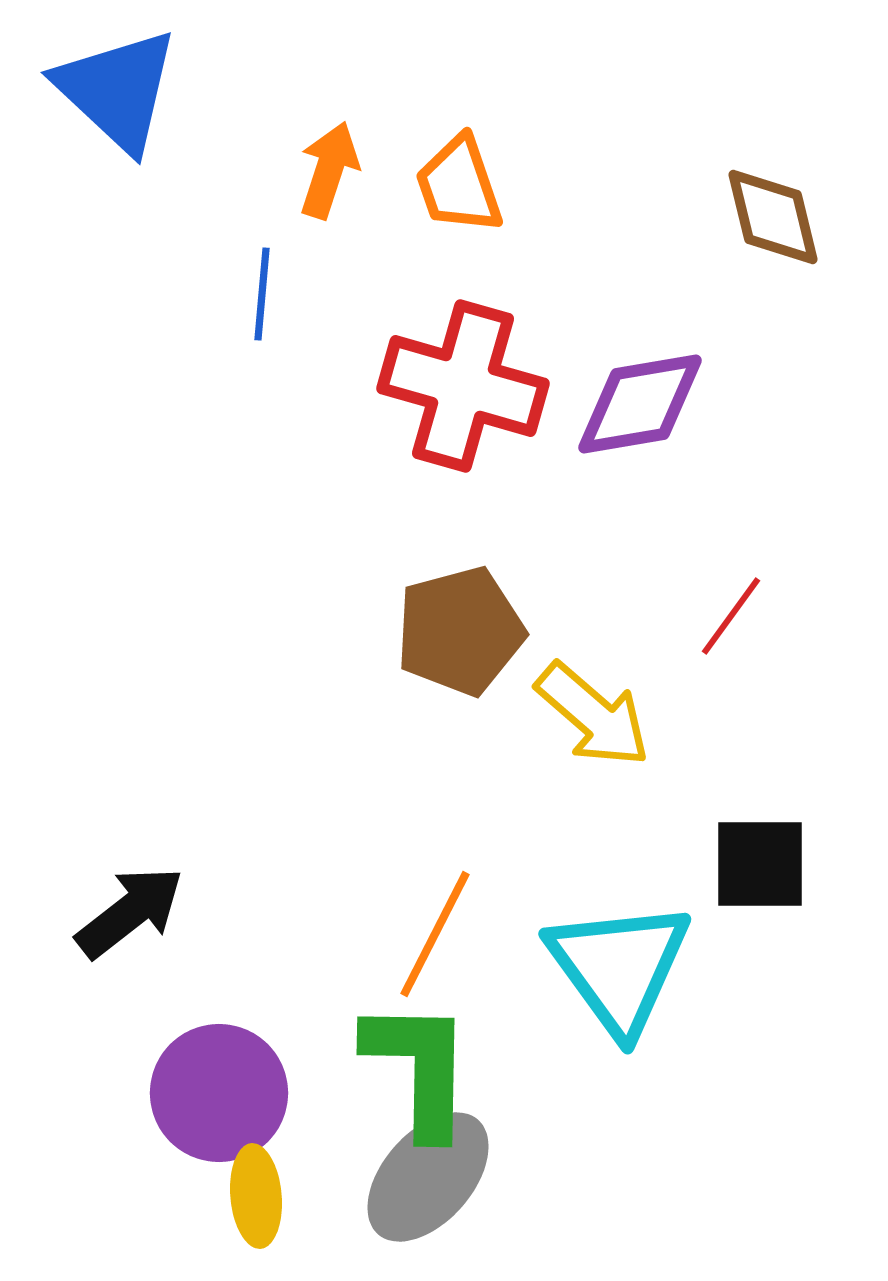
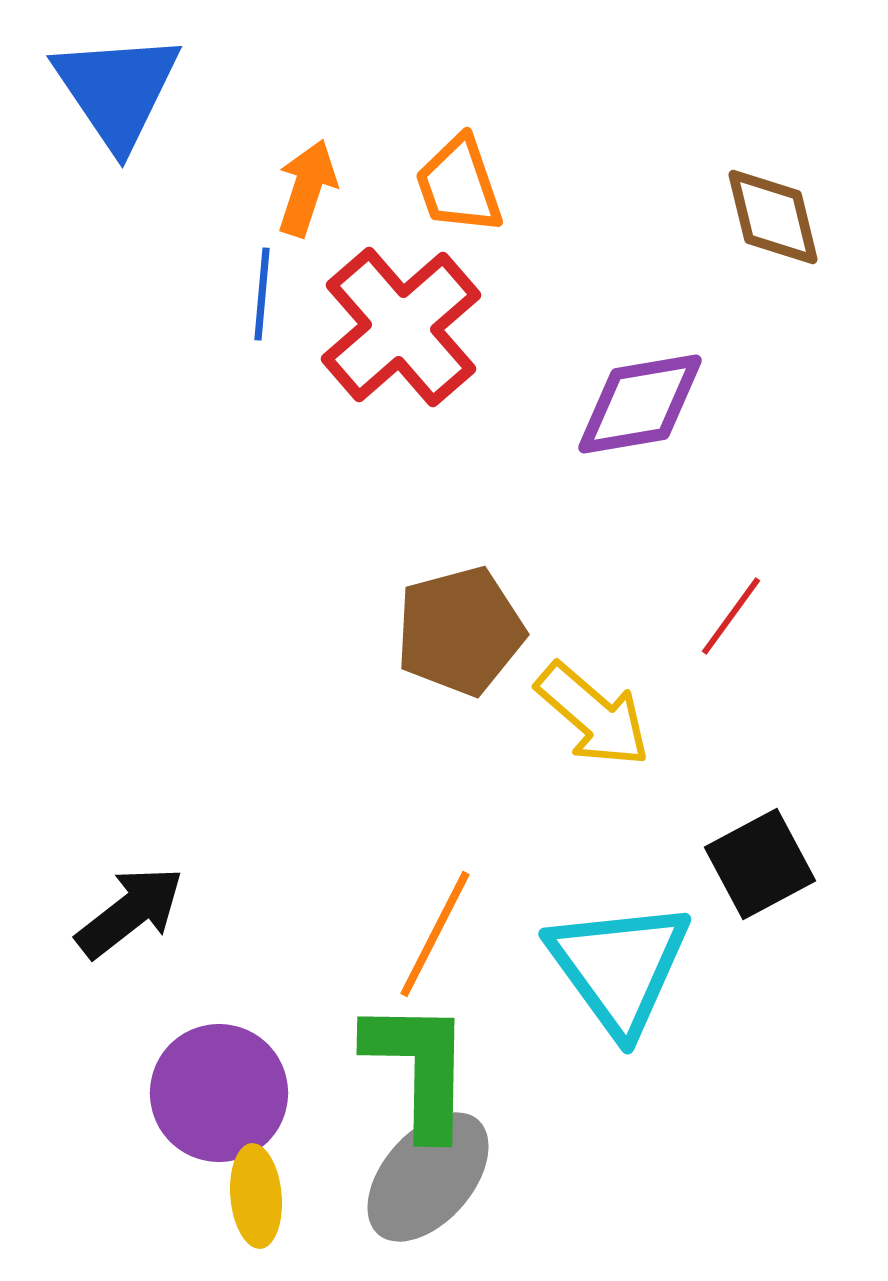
blue triangle: rotated 13 degrees clockwise
orange arrow: moved 22 px left, 18 px down
red cross: moved 62 px left, 59 px up; rotated 33 degrees clockwise
black square: rotated 28 degrees counterclockwise
